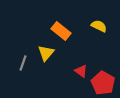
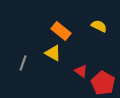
yellow triangle: moved 7 px right; rotated 42 degrees counterclockwise
